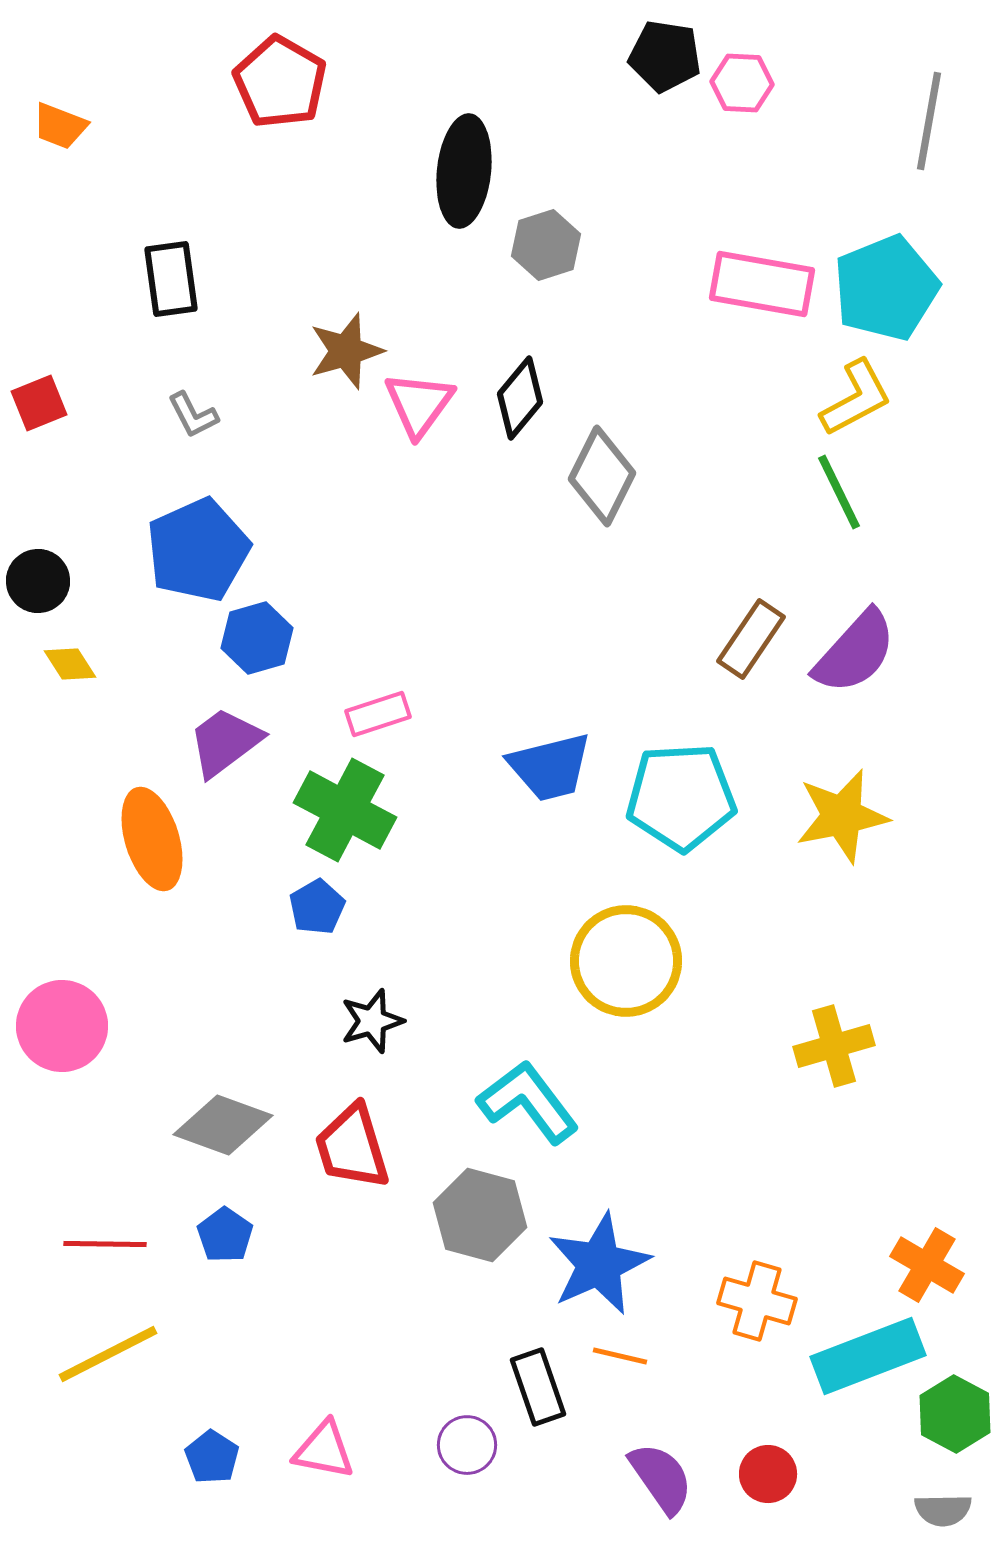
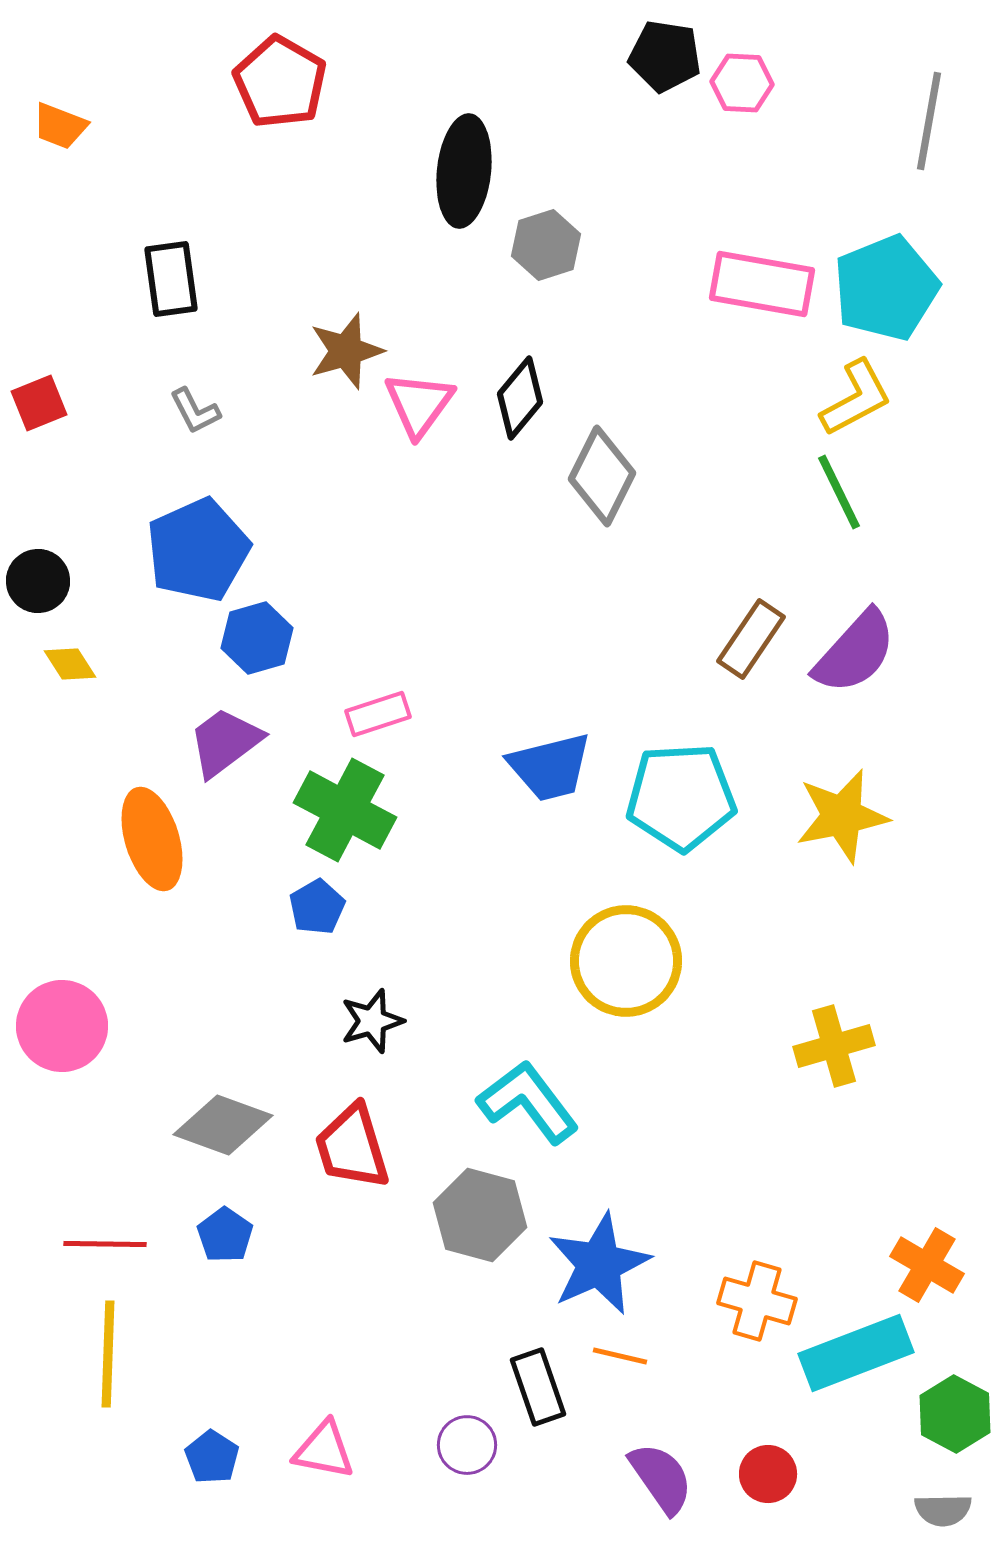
gray L-shape at (193, 415): moved 2 px right, 4 px up
yellow line at (108, 1354): rotated 61 degrees counterclockwise
cyan rectangle at (868, 1356): moved 12 px left, 3 px up
